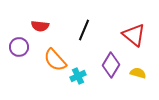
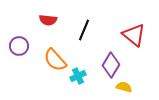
red semicircle: moved 8 px right, 6 px up
purple circle: moved 1 px up
yellow semicircle: moved 14 px left, 14 px down
